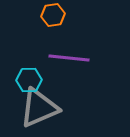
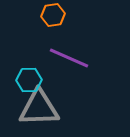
purple line: rotated 18 degrees clockwise
gray triangle: rotated 21 degrees clockwise
